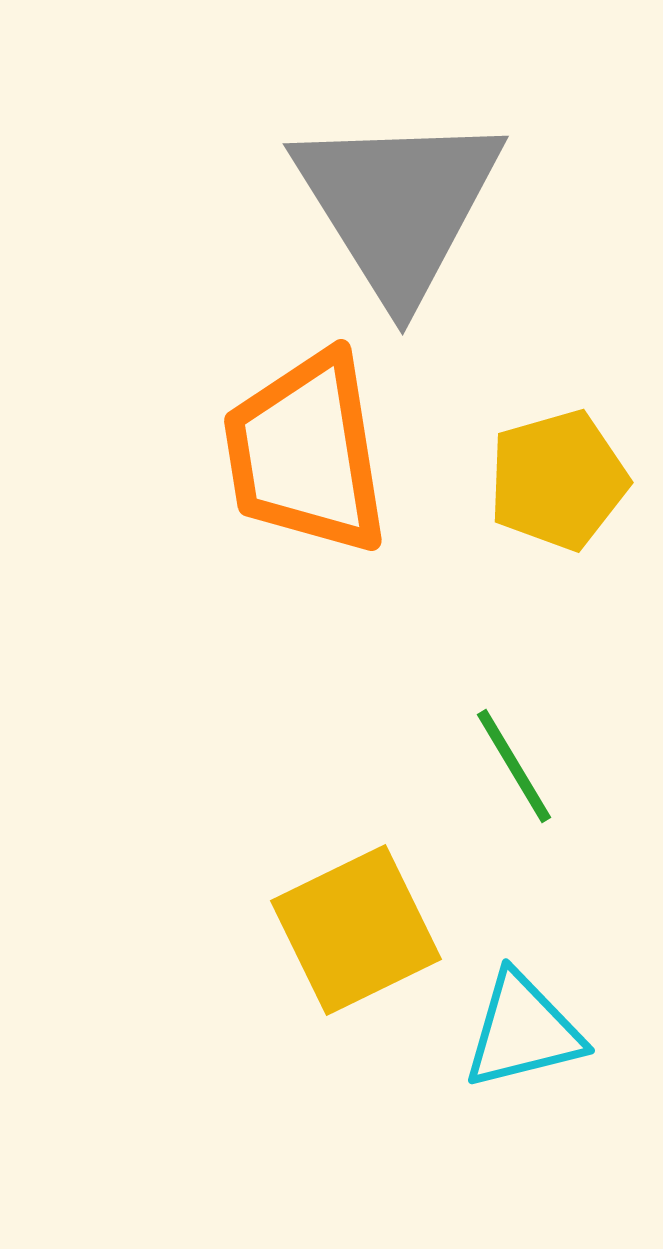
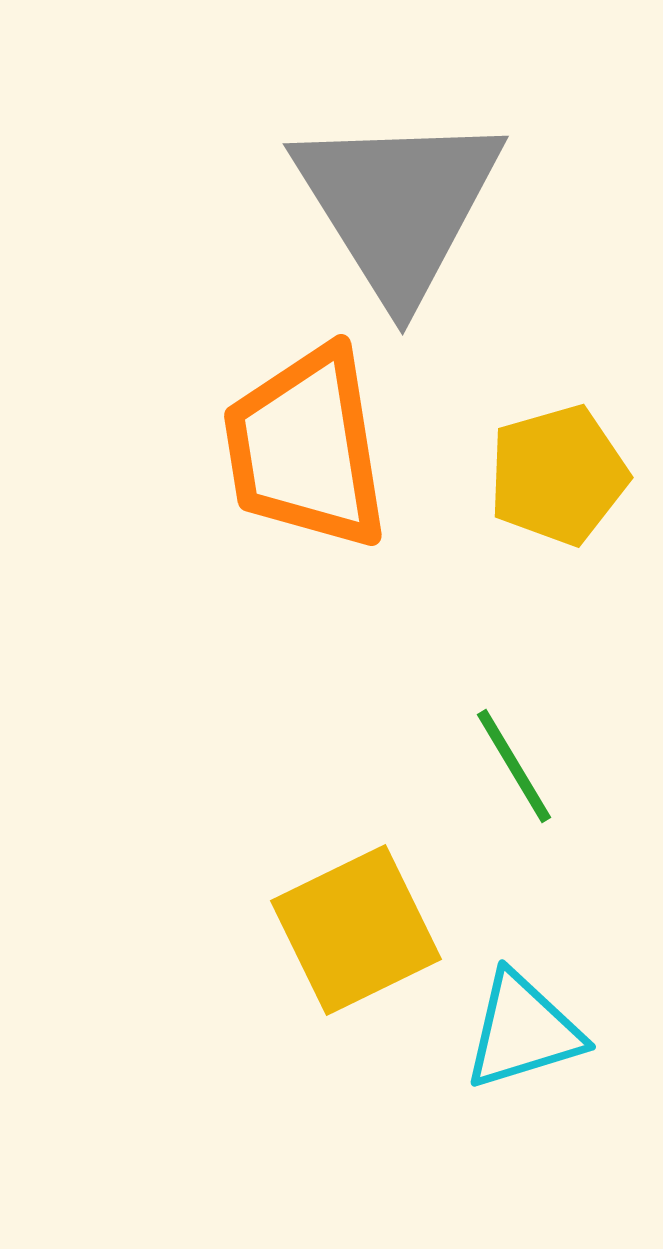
orange trapezoid: moved 5 px up
yellow pentagon: moved 5 px up
cyan triangle: rotated 3 degrees counterclockwise
